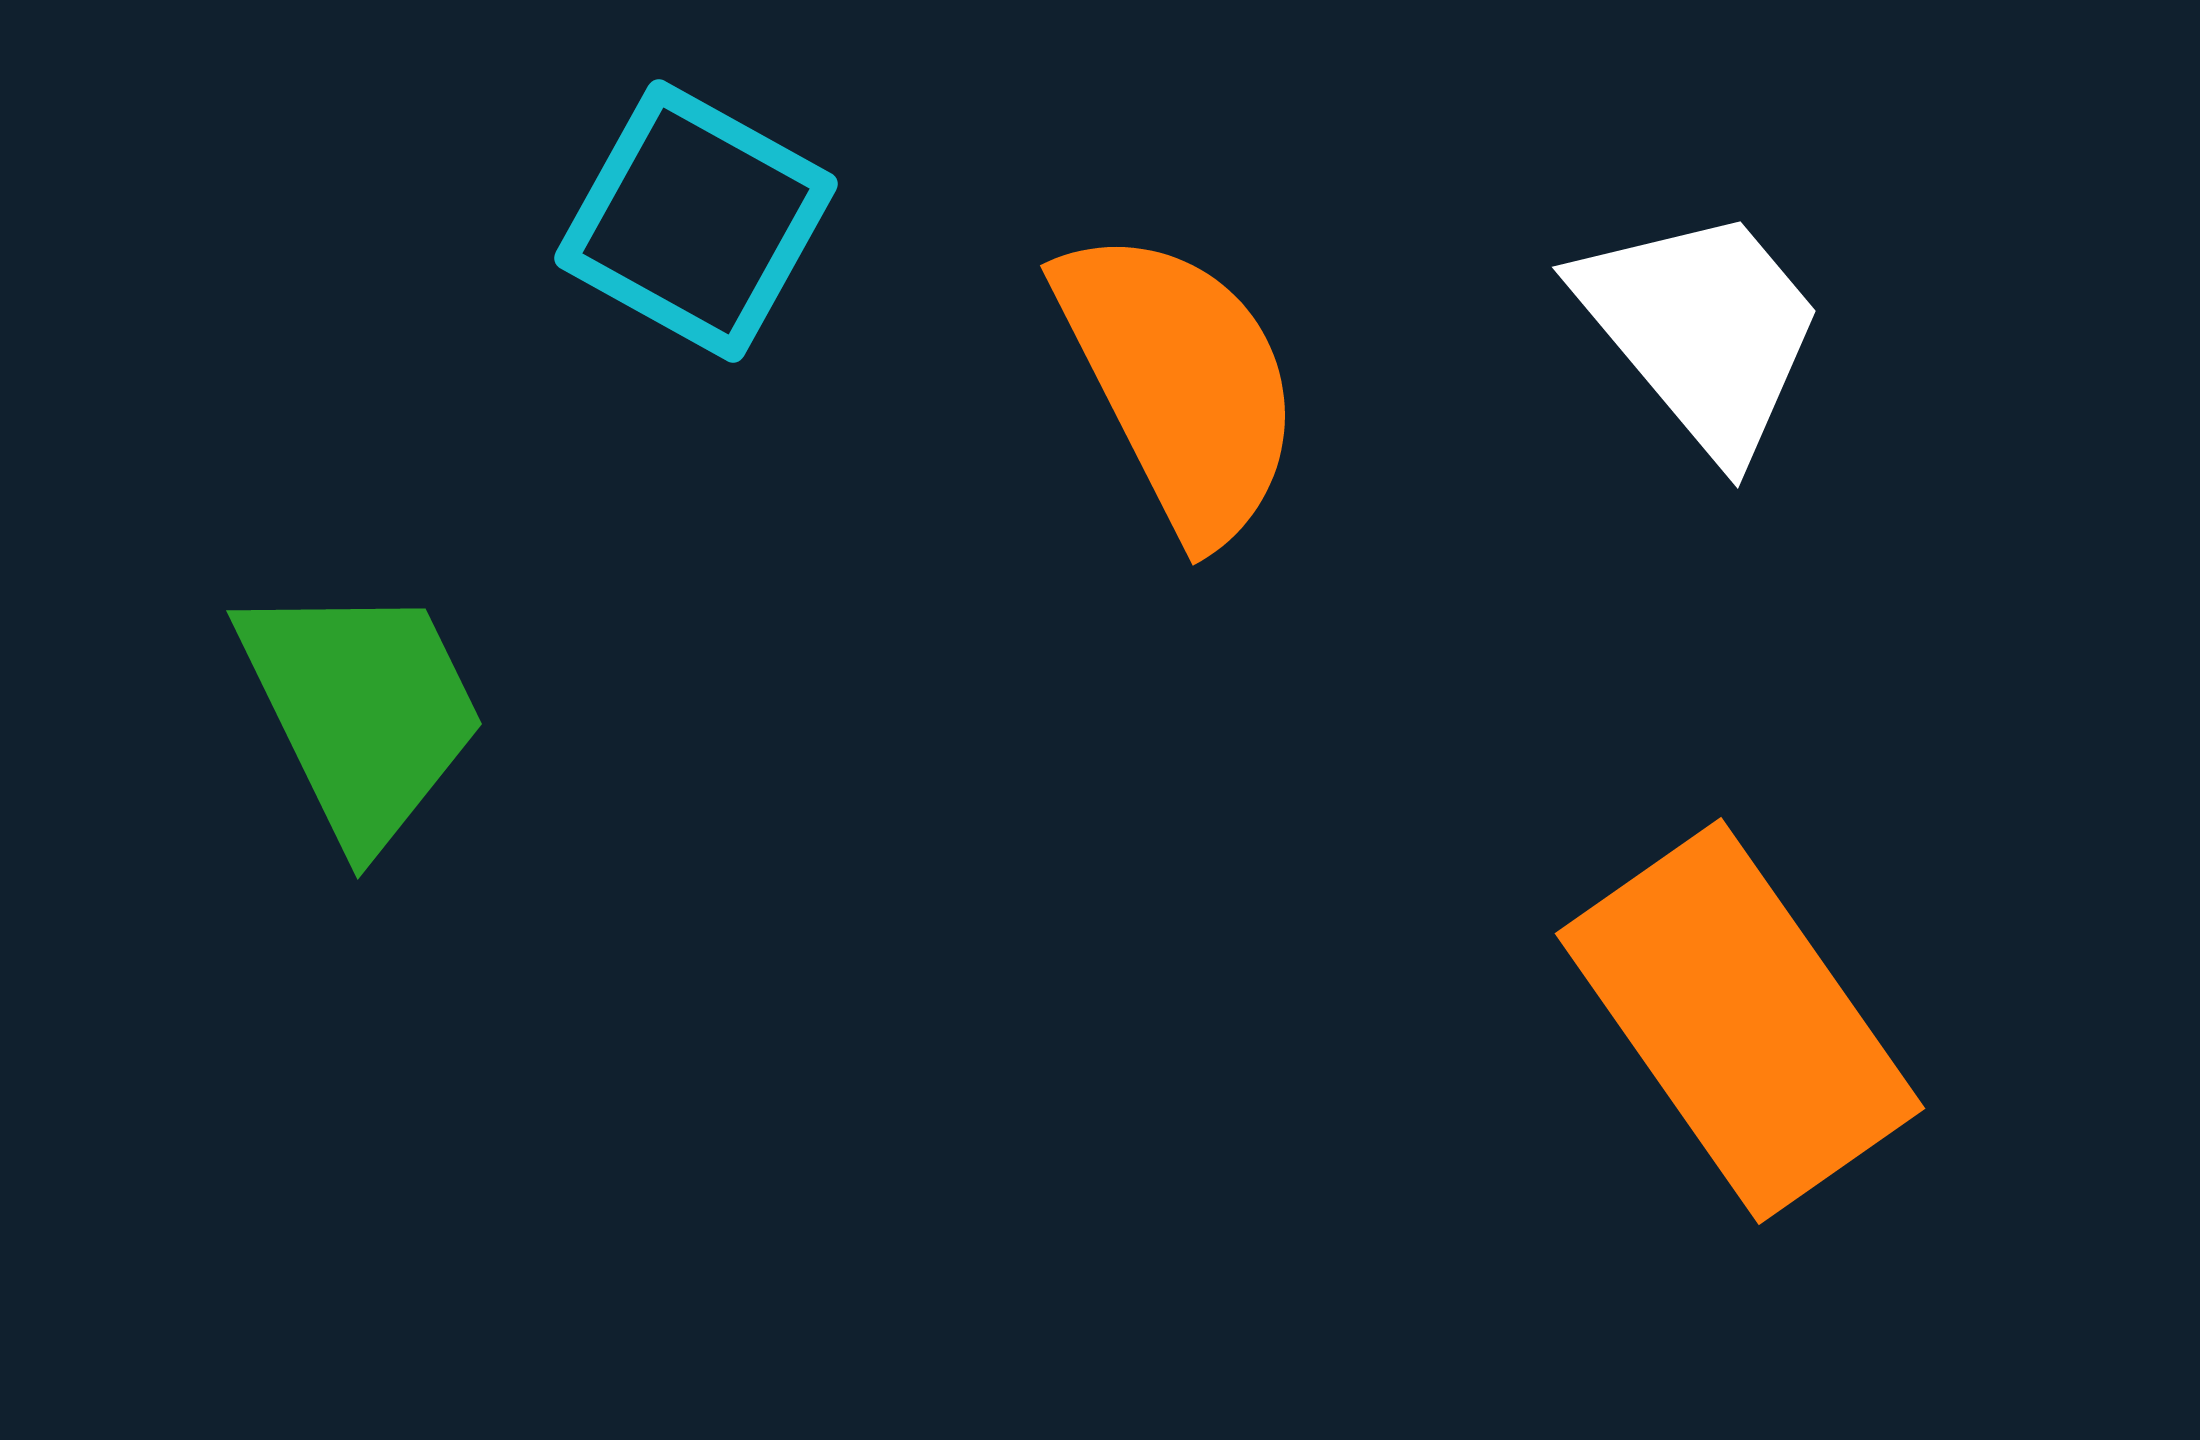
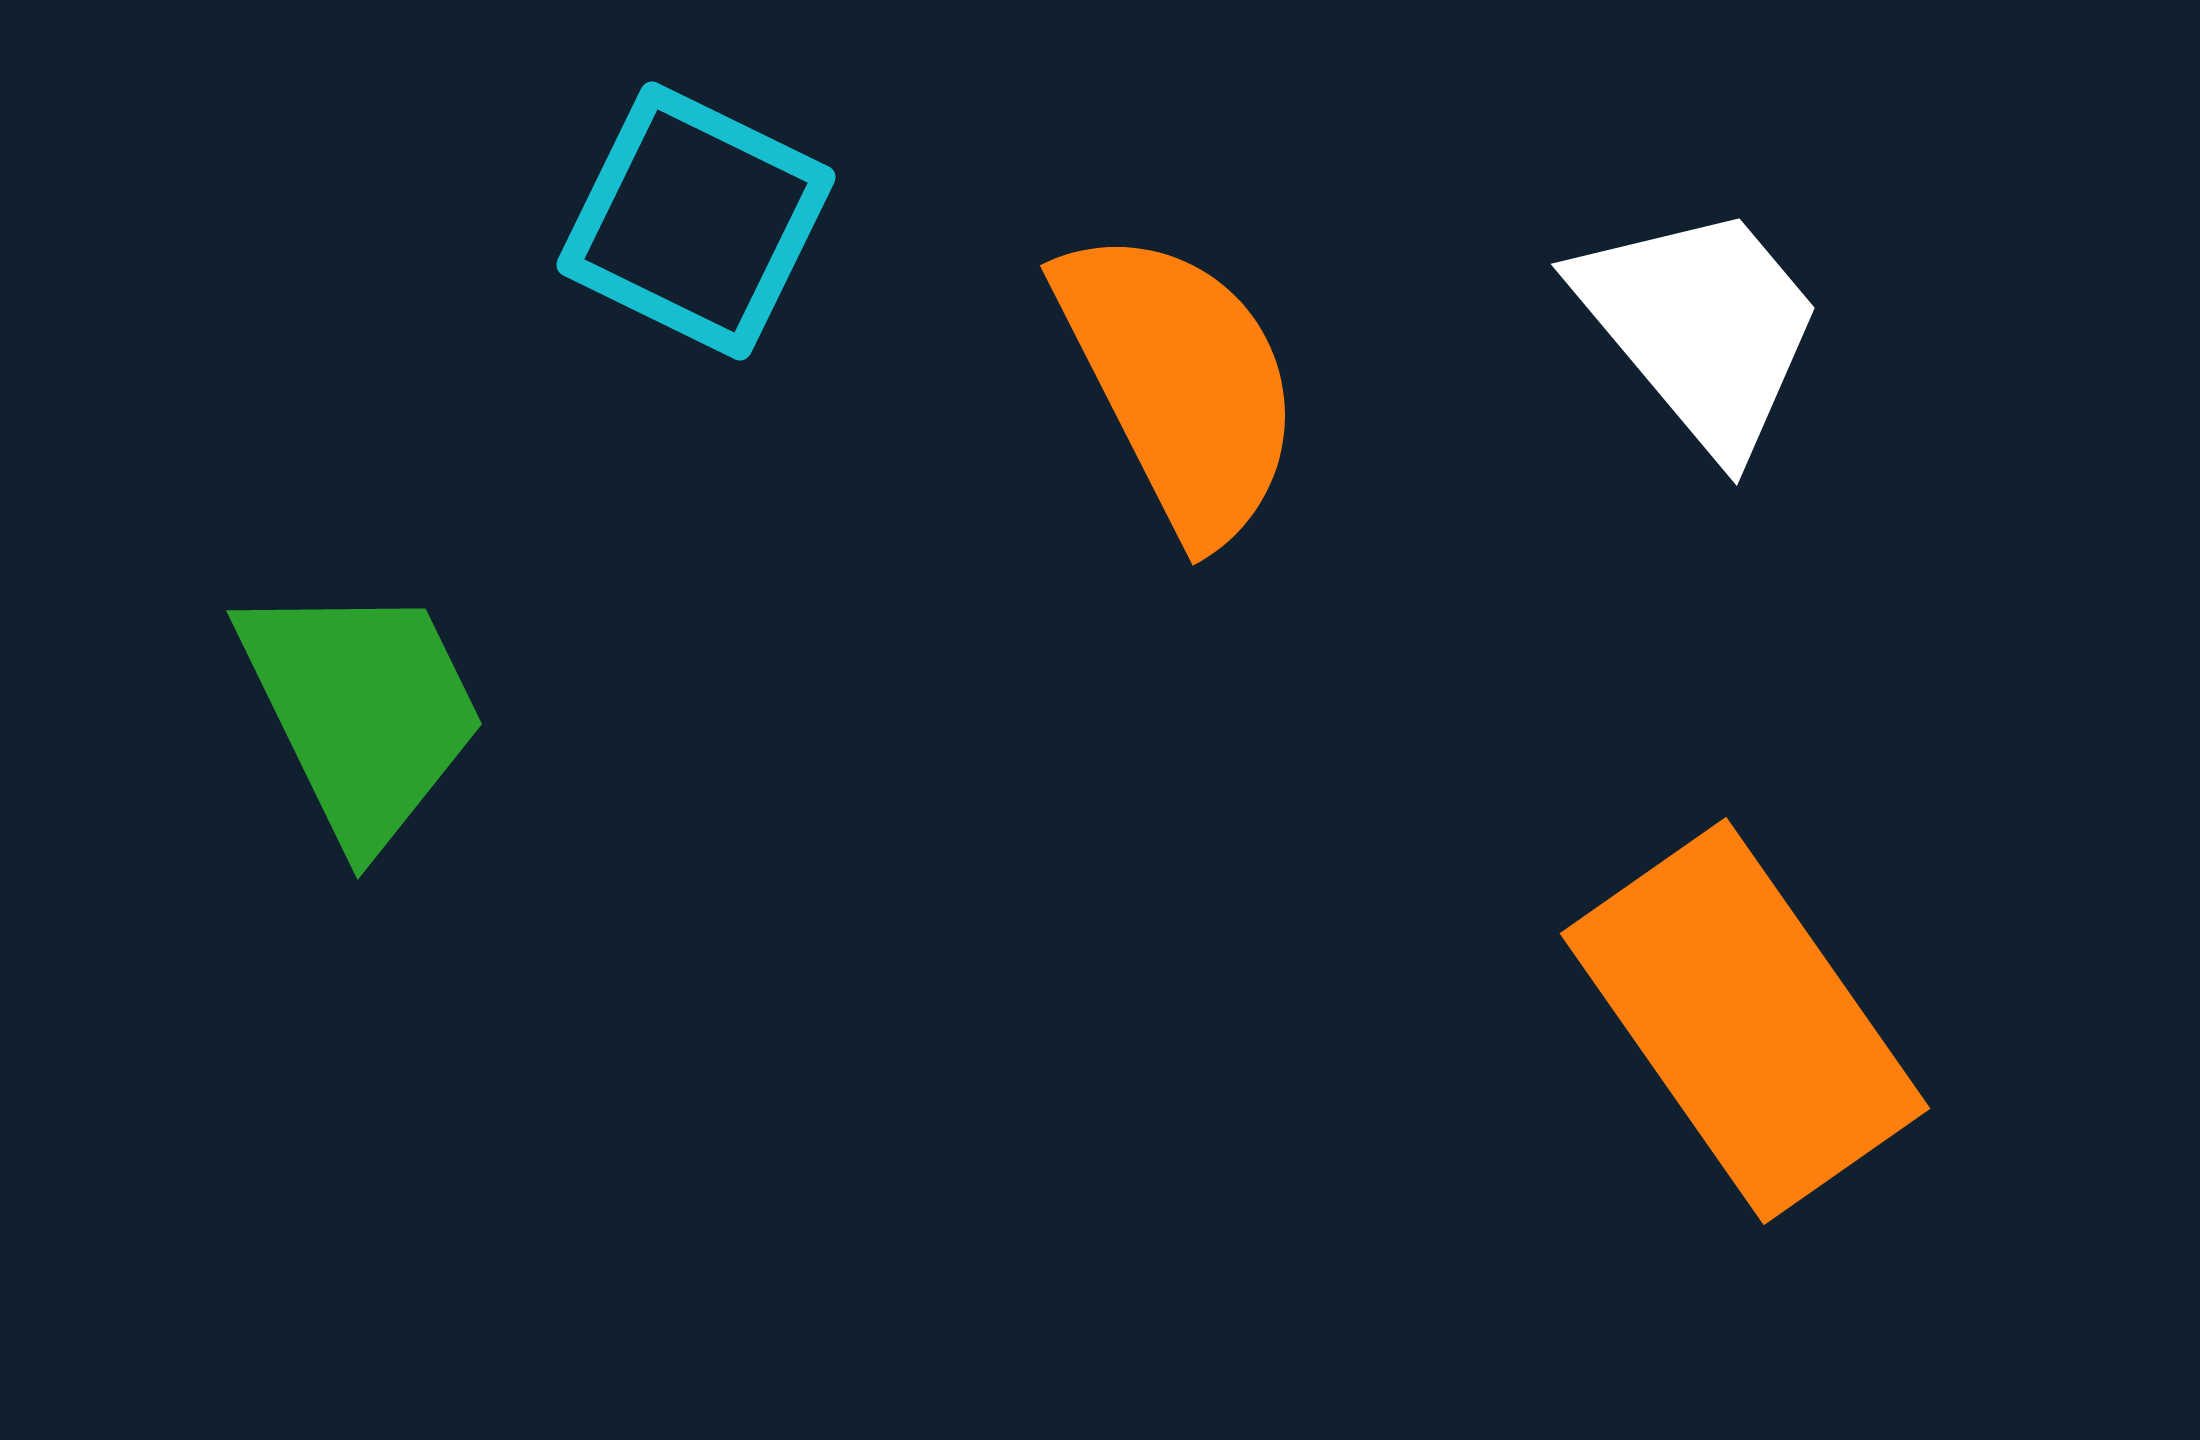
cyan square: rotated 3 degrees counterclockwise
white trapezoid: moved 1 px left, 3 px up
orange rectangle: moved 5 px right
